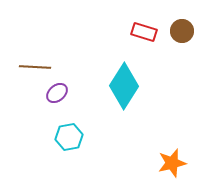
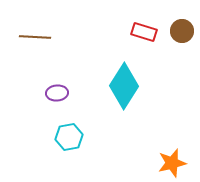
brown line: moved 30 px up
purple ellipse: rotated 35 degrees clockwise
